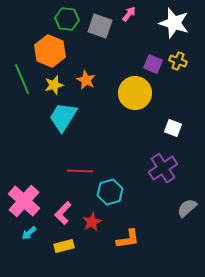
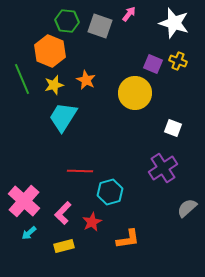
green hexagon: moved 2 px down
